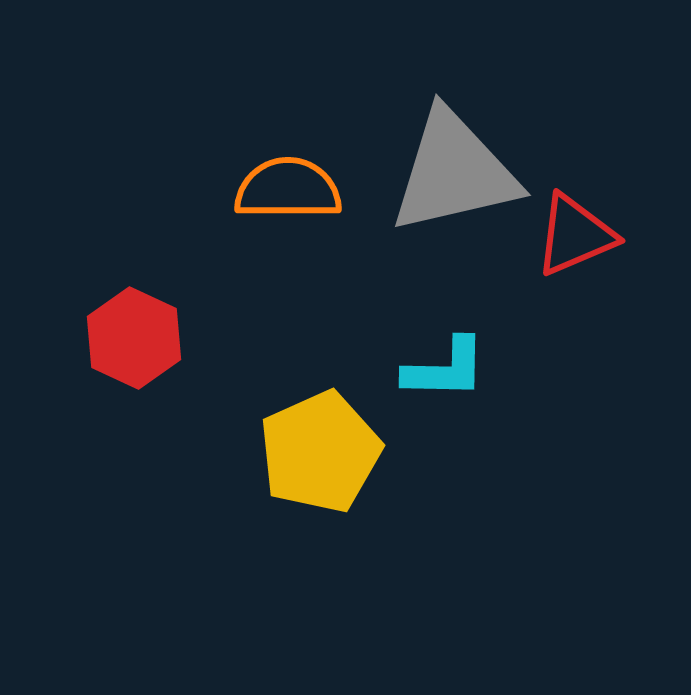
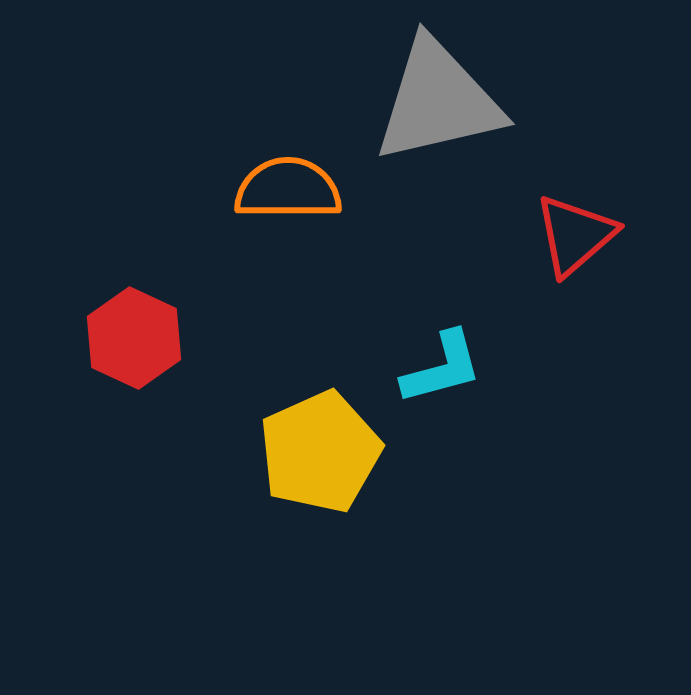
gray triangle: moved 16 px left, 71 px up
red triangle: rotated 18 degrees counterclockwise
cyan L-shape: moved 3 px left, 1 px up; rotated 16 degrees counterclockwise
